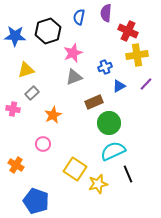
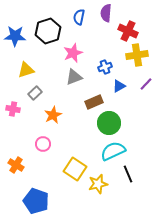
gray rectangle: moved 3 px right
